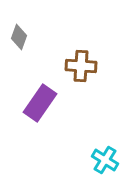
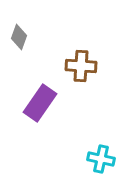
cyan cross: moved 4 px left, 1 px up; rotated 20 degrees counterclockwise
